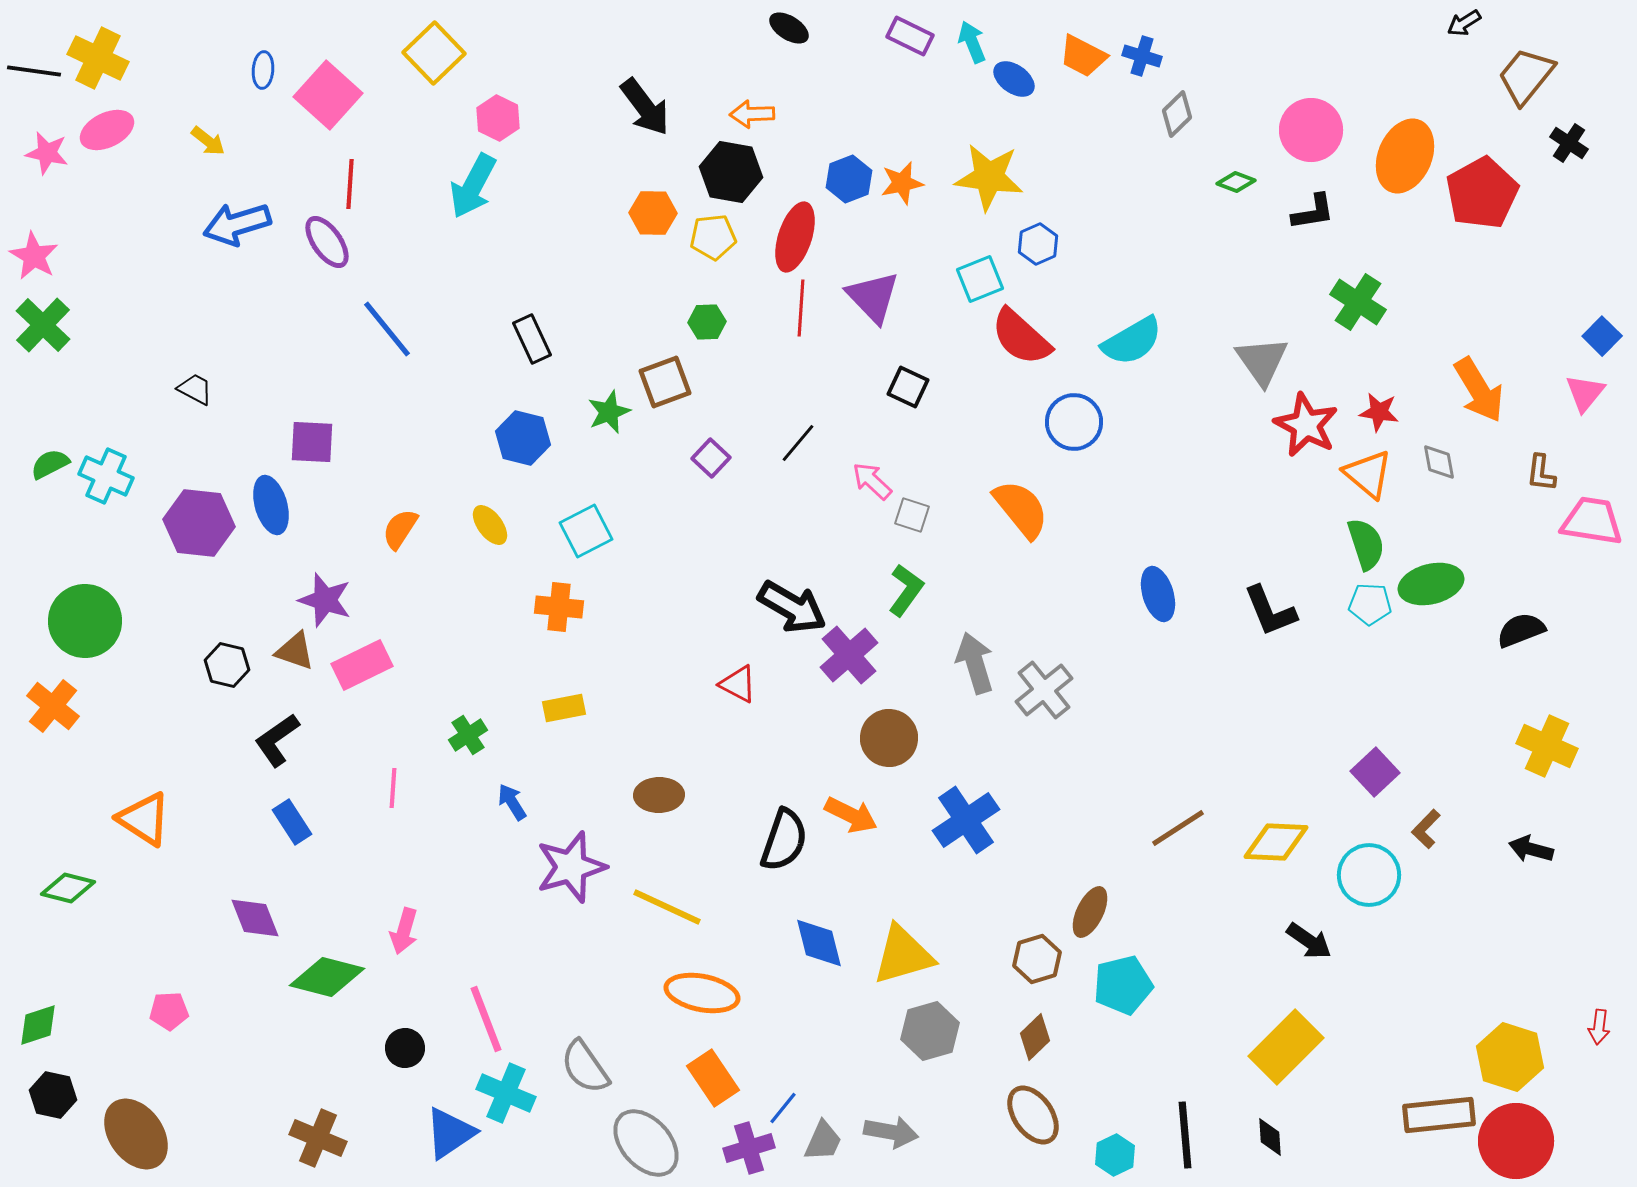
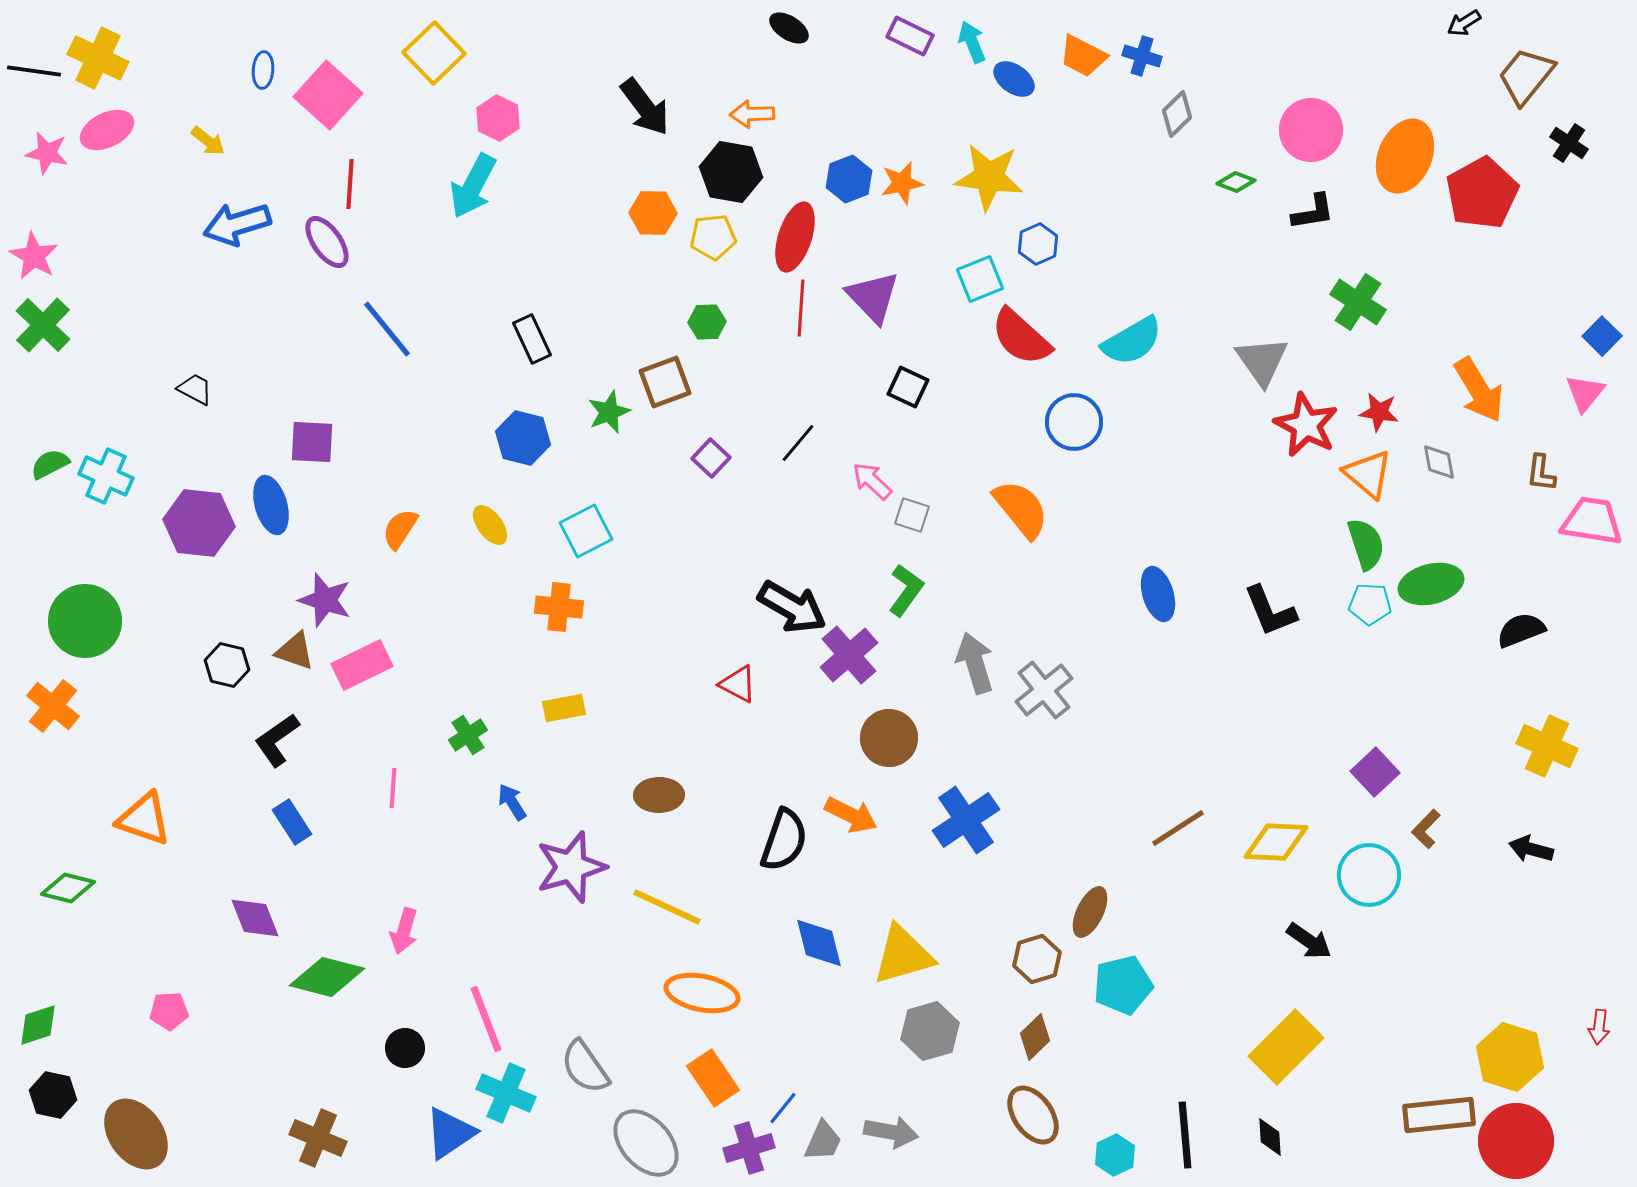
orange triangle at (144, 819): rotated 14 degrees counterclockwise
